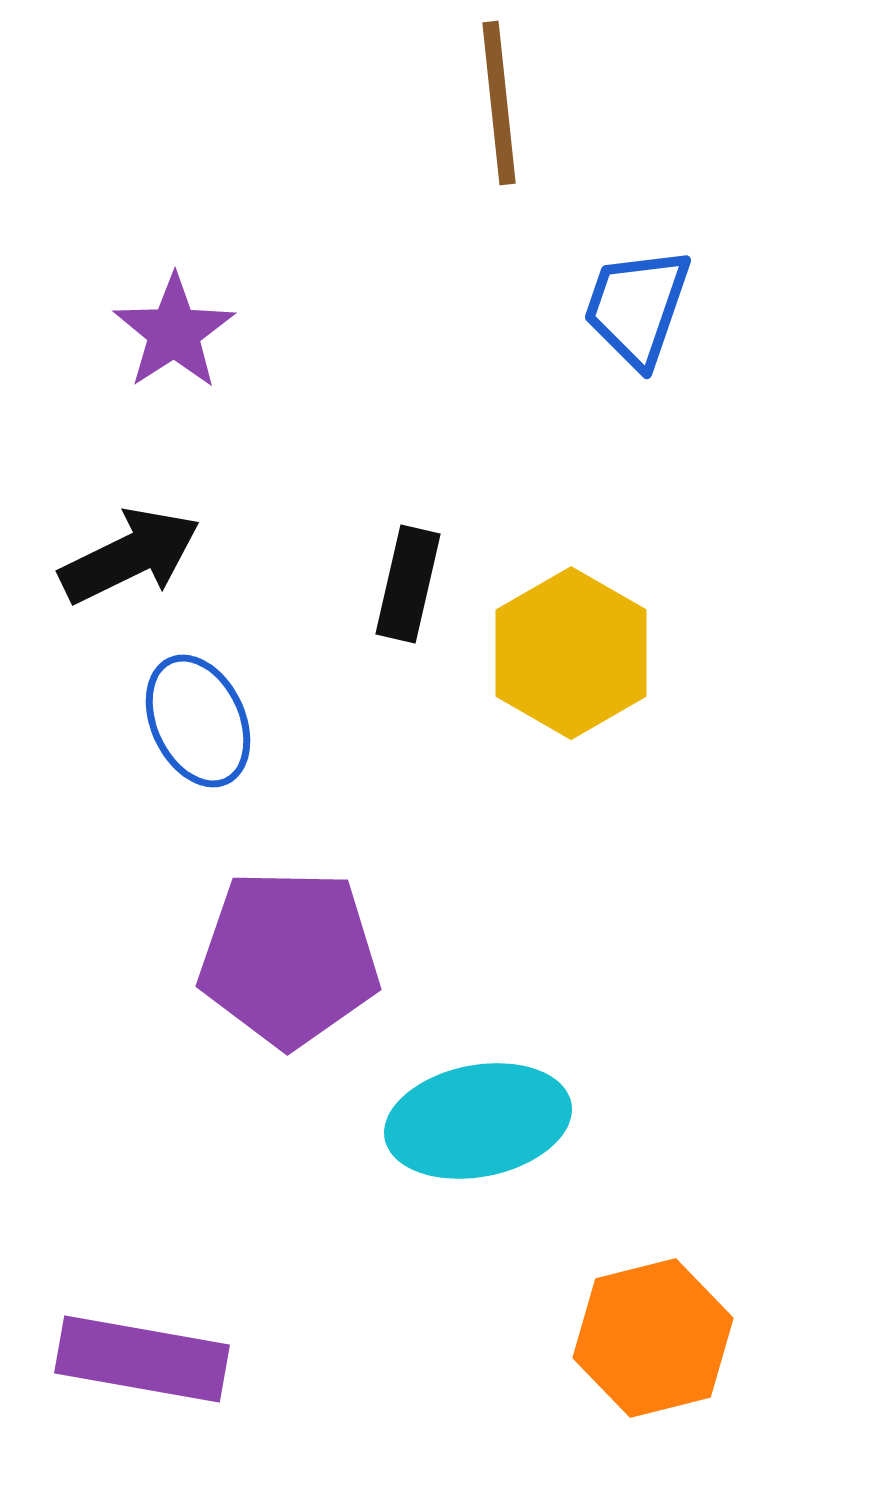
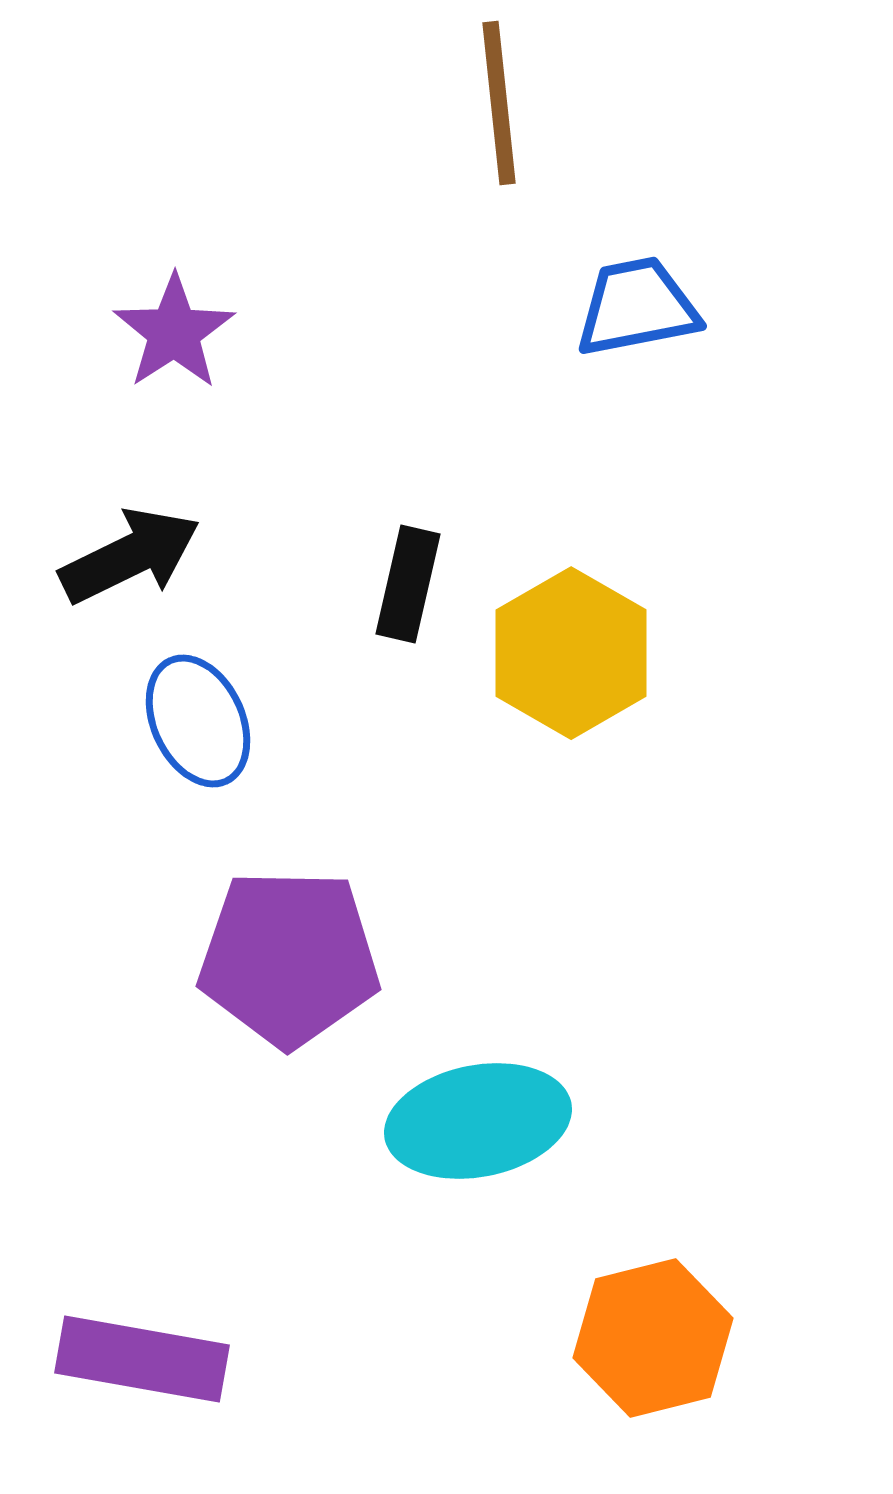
blue trapezoid: rotated 60 degrees clockwise
